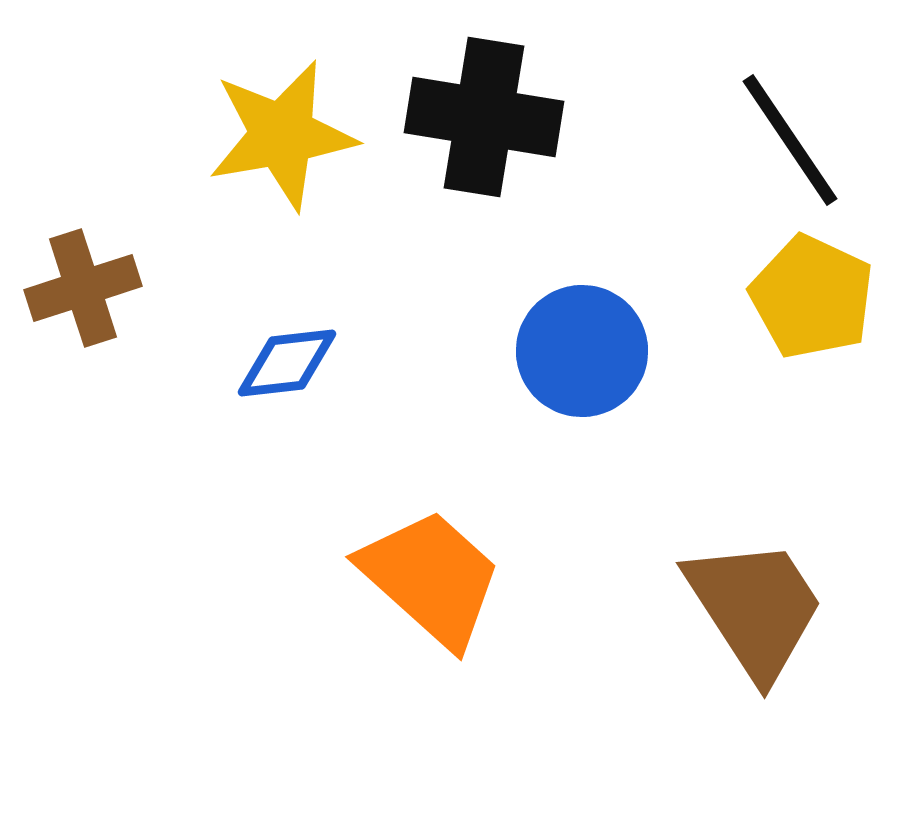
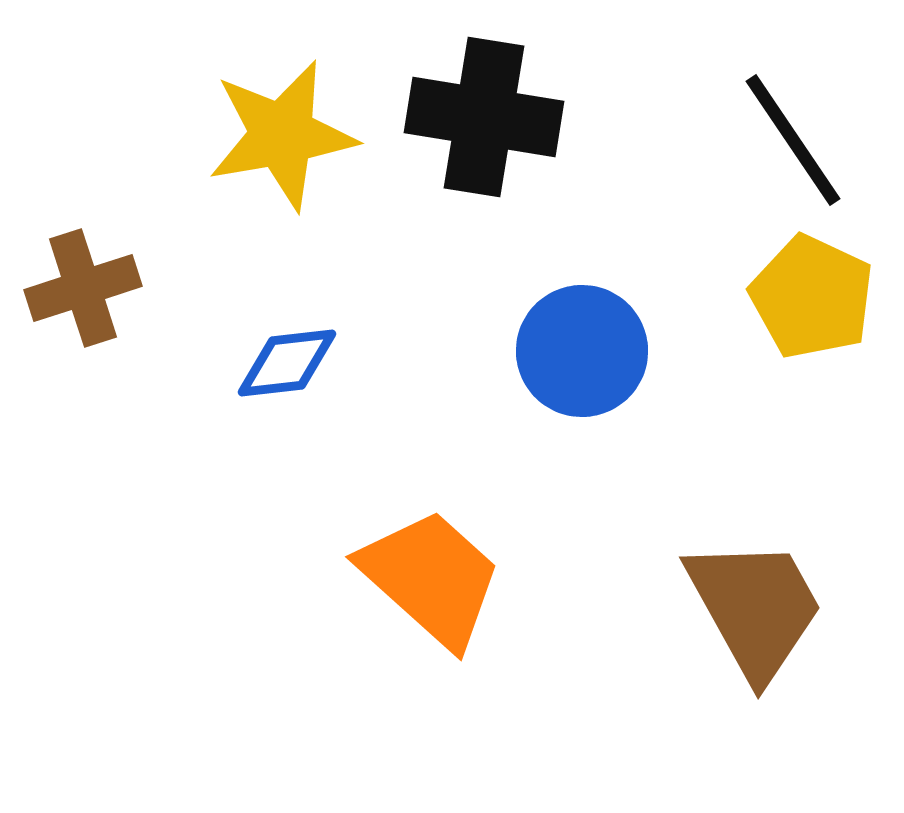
black line: moved 3 px right
brown trapezoid: rotated 4 degrees clockwise
